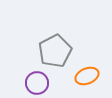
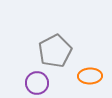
orange ellipse: moved 3 px right; rotated 20 degrees clockwise
